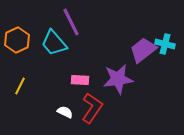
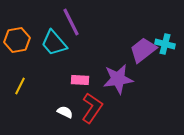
orange hexagon: rotated 15 degrees clockwise
